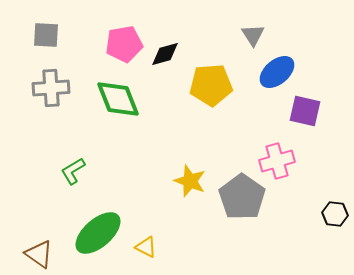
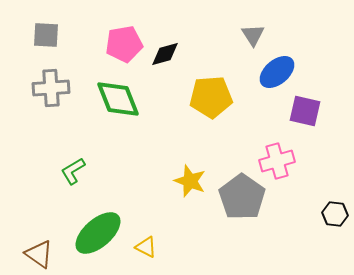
yellow pentagon: moved 12 px down
